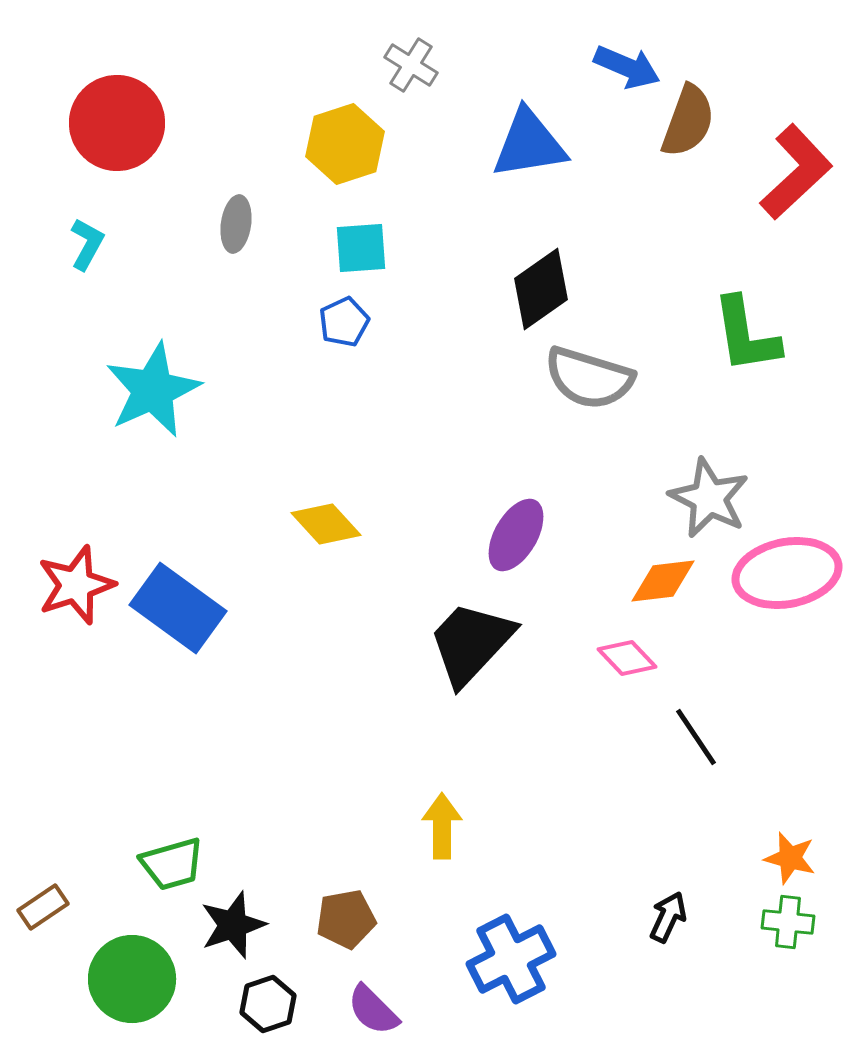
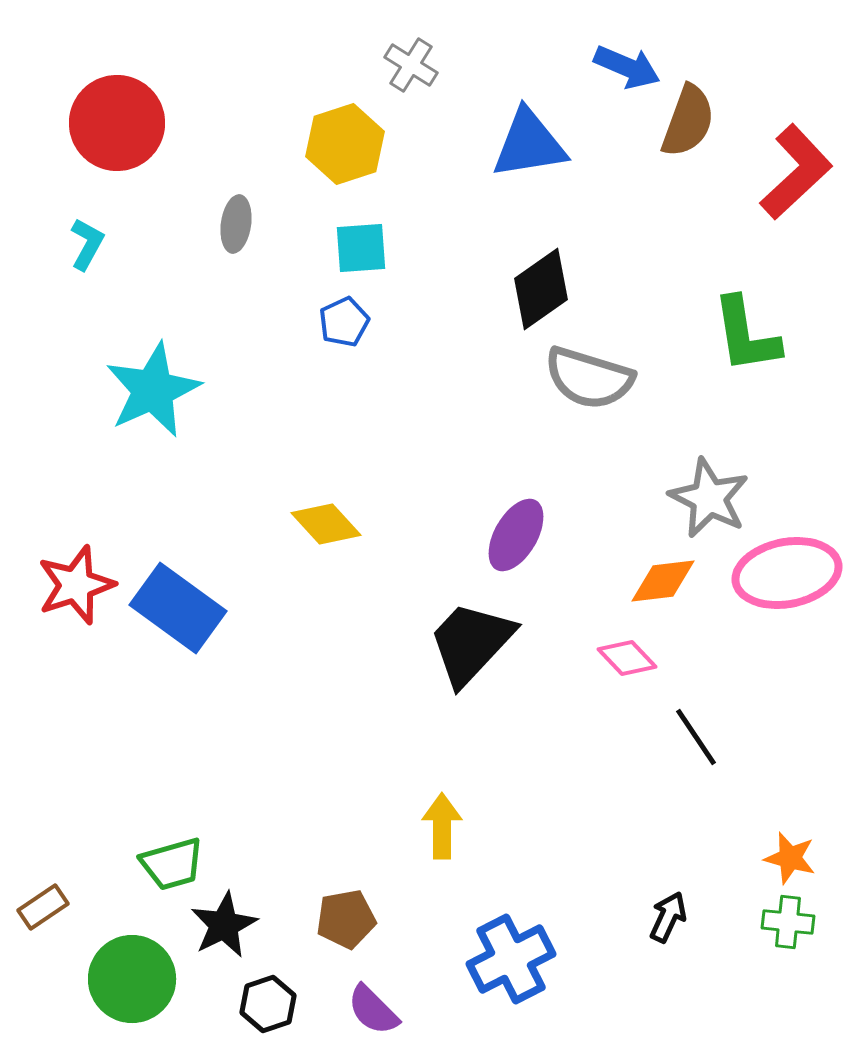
black star: moved 9 px left; rotated 8 degrees counterclockwise
